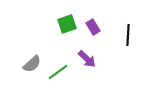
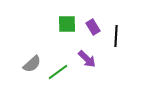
green square: rotated 18 degrees clockwise
black line: moved 12 px left, 1 px down
